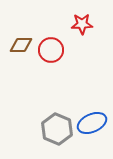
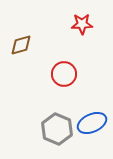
brown diamond: rotated 15 degrees counterclockwise
red circle: moved 13 px right, 24 px down
